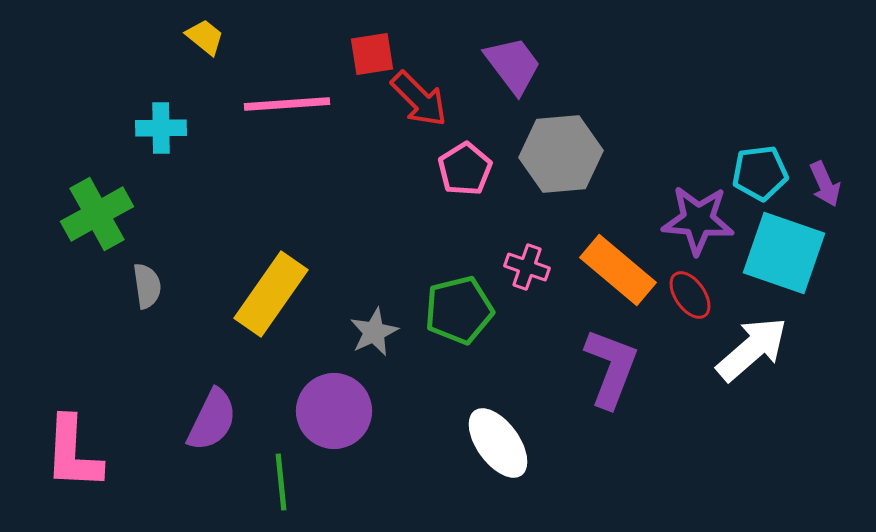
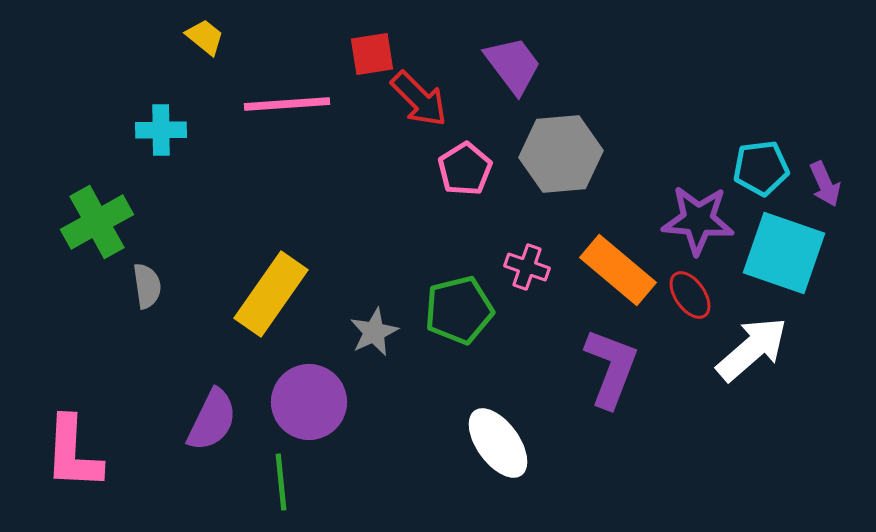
cyan cross: moved 2 px down
cyan pentagon: moved 1 px right, 5 px up
green cross: moved 8 px down
purple circle: moved 25 px left, 9 px up
